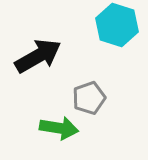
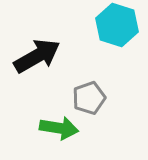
black arrow: moved 1 px left
